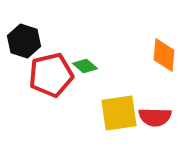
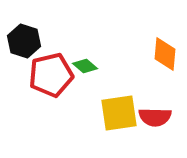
orange diamond: moved 1 px right, 1 px up
